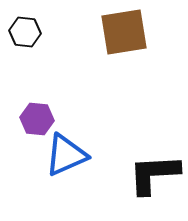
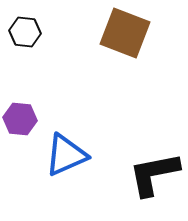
brown square: moved 1 px right, 1 px down; rotated 30 degrees clockwise
purple hexagon: moved 17 px left
black L-shape: rotated 8 degrees counterclockwise
